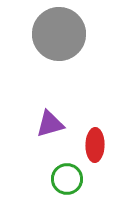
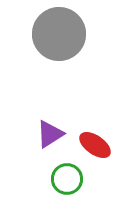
purple triangle: moved 10 px down; rotated 16 degrees counterclockwise
red ellipse: rotated 56 degrees counterclockwise
